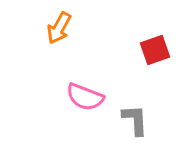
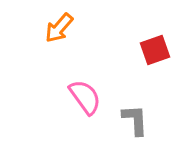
orange arrow: rotated 12 degrees clockwise
pink semicircle: rotated 147 degrees counterclockwise
